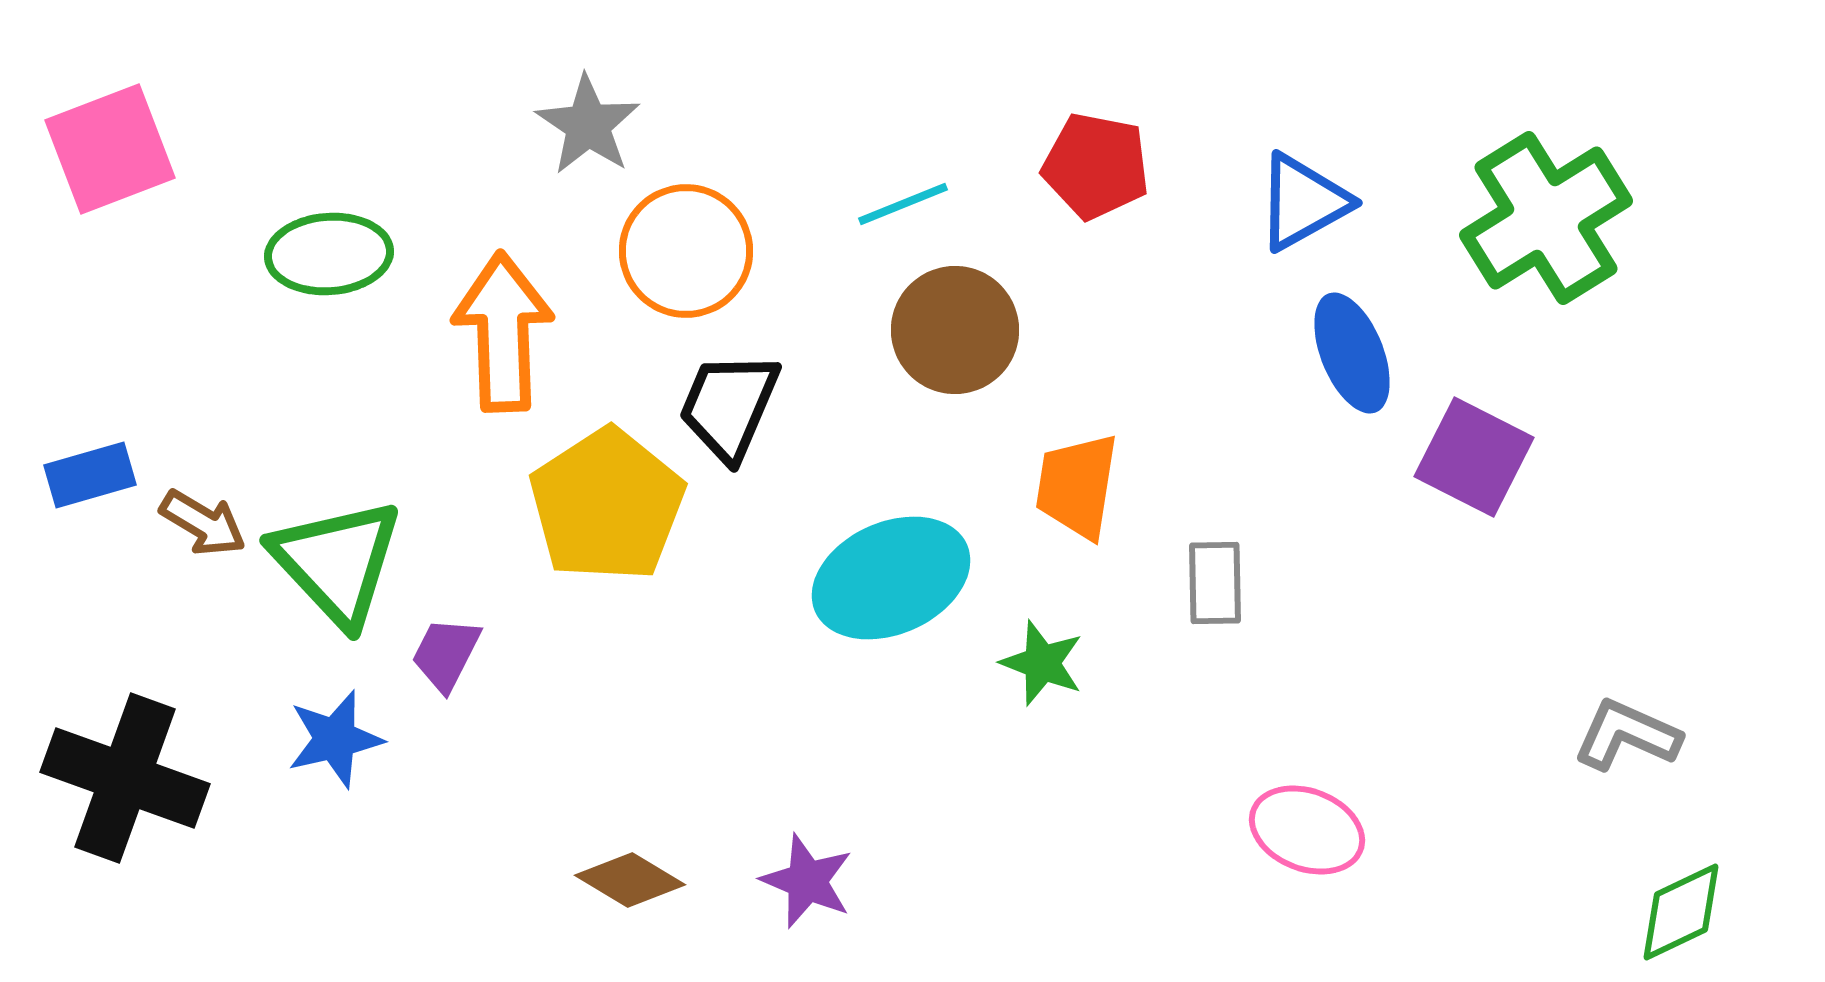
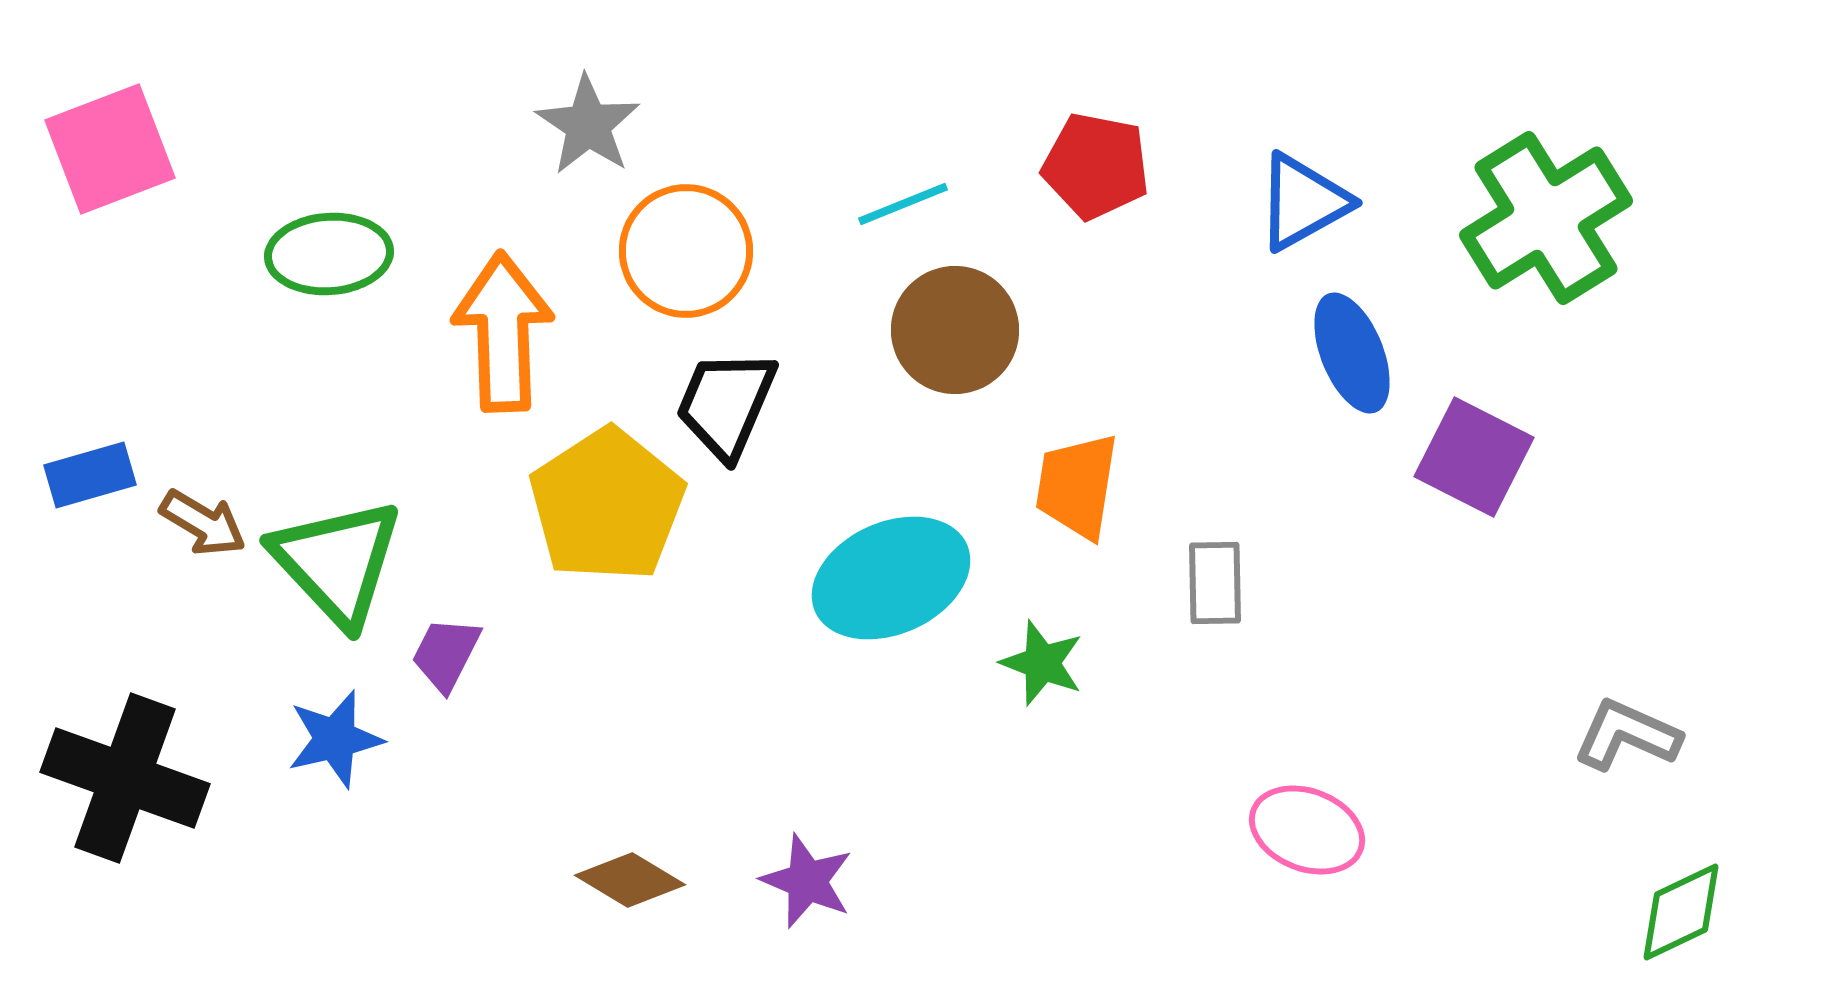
black trapezoid: moved 3 px left, 2 px up
